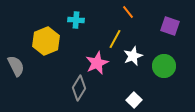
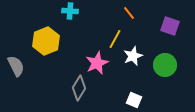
orange line: moved 1 px right, 1 px down
cyan cross: moved 6 px left, 9 px up
green circle: moved 1 px right, 1 px up
white square: rotated 21 degrees counterclockwise
